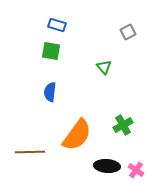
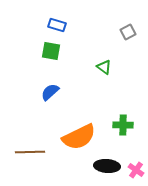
green triangle: rotated 14 degrees counterclockwise
blue semicircle: rotated 42 degrees clockwise
green cross: rotated 30 degrees clockwise
orange semicircle: moved 2 px right, 2 px down; rotated 28 degrees clockwise
